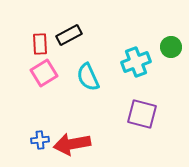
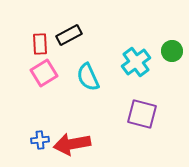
green circle: moved 1 px right, 4 px down
cyan cross: rotated 16 degrees counterclockwise
